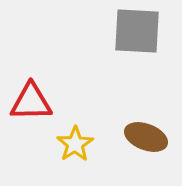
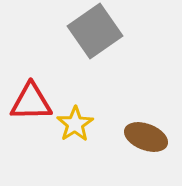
gray square: moved 42 px left; rotated 38 degrees counterclockwise
yellow star: moved 20 px up
